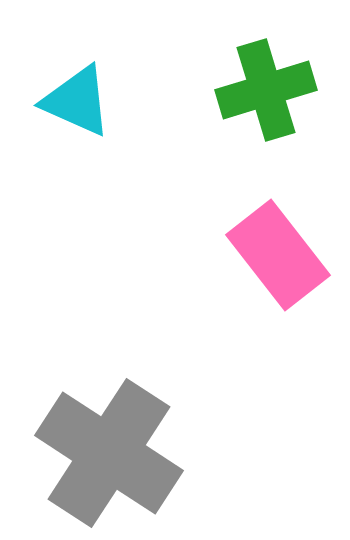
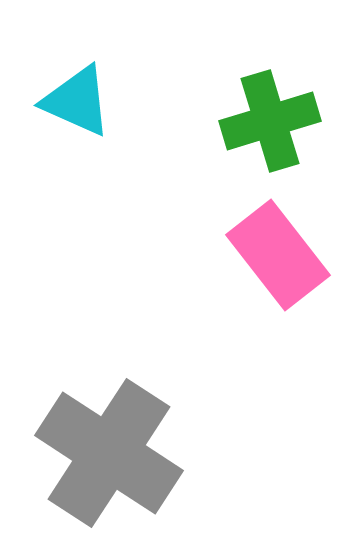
green cross: moved 4 px right, 31 px down
